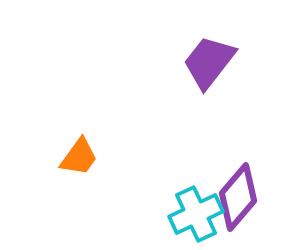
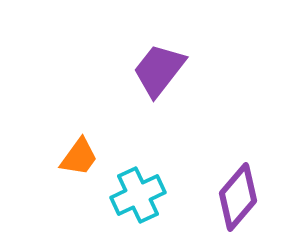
purple trapezoid: moved 50 px left, 8 px down
cyan cross: moved 58 px left, 19 px up
